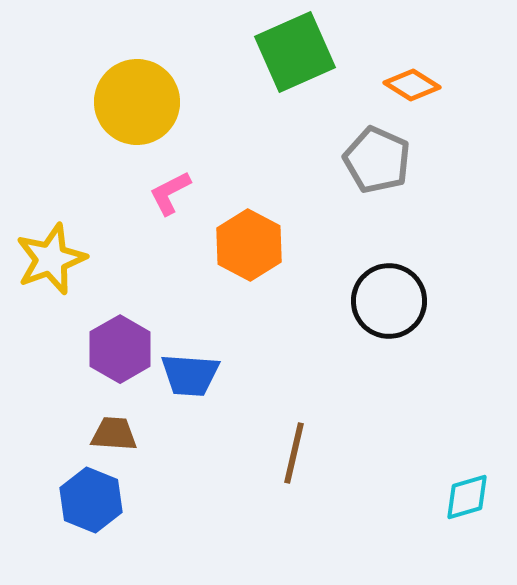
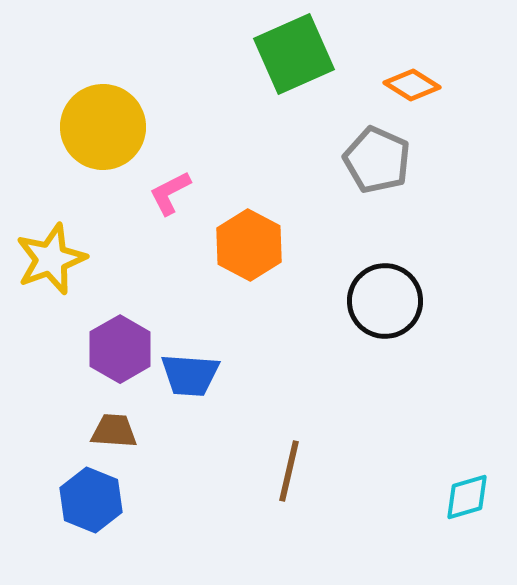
green square: moved 1 px left, 2 px down
yellow circle: moved 34 px left, 25 px down
black circle: moved 4 px left
brown trapezoid: moved 3 px up
brown line: moved 5 px left, 18 px down
